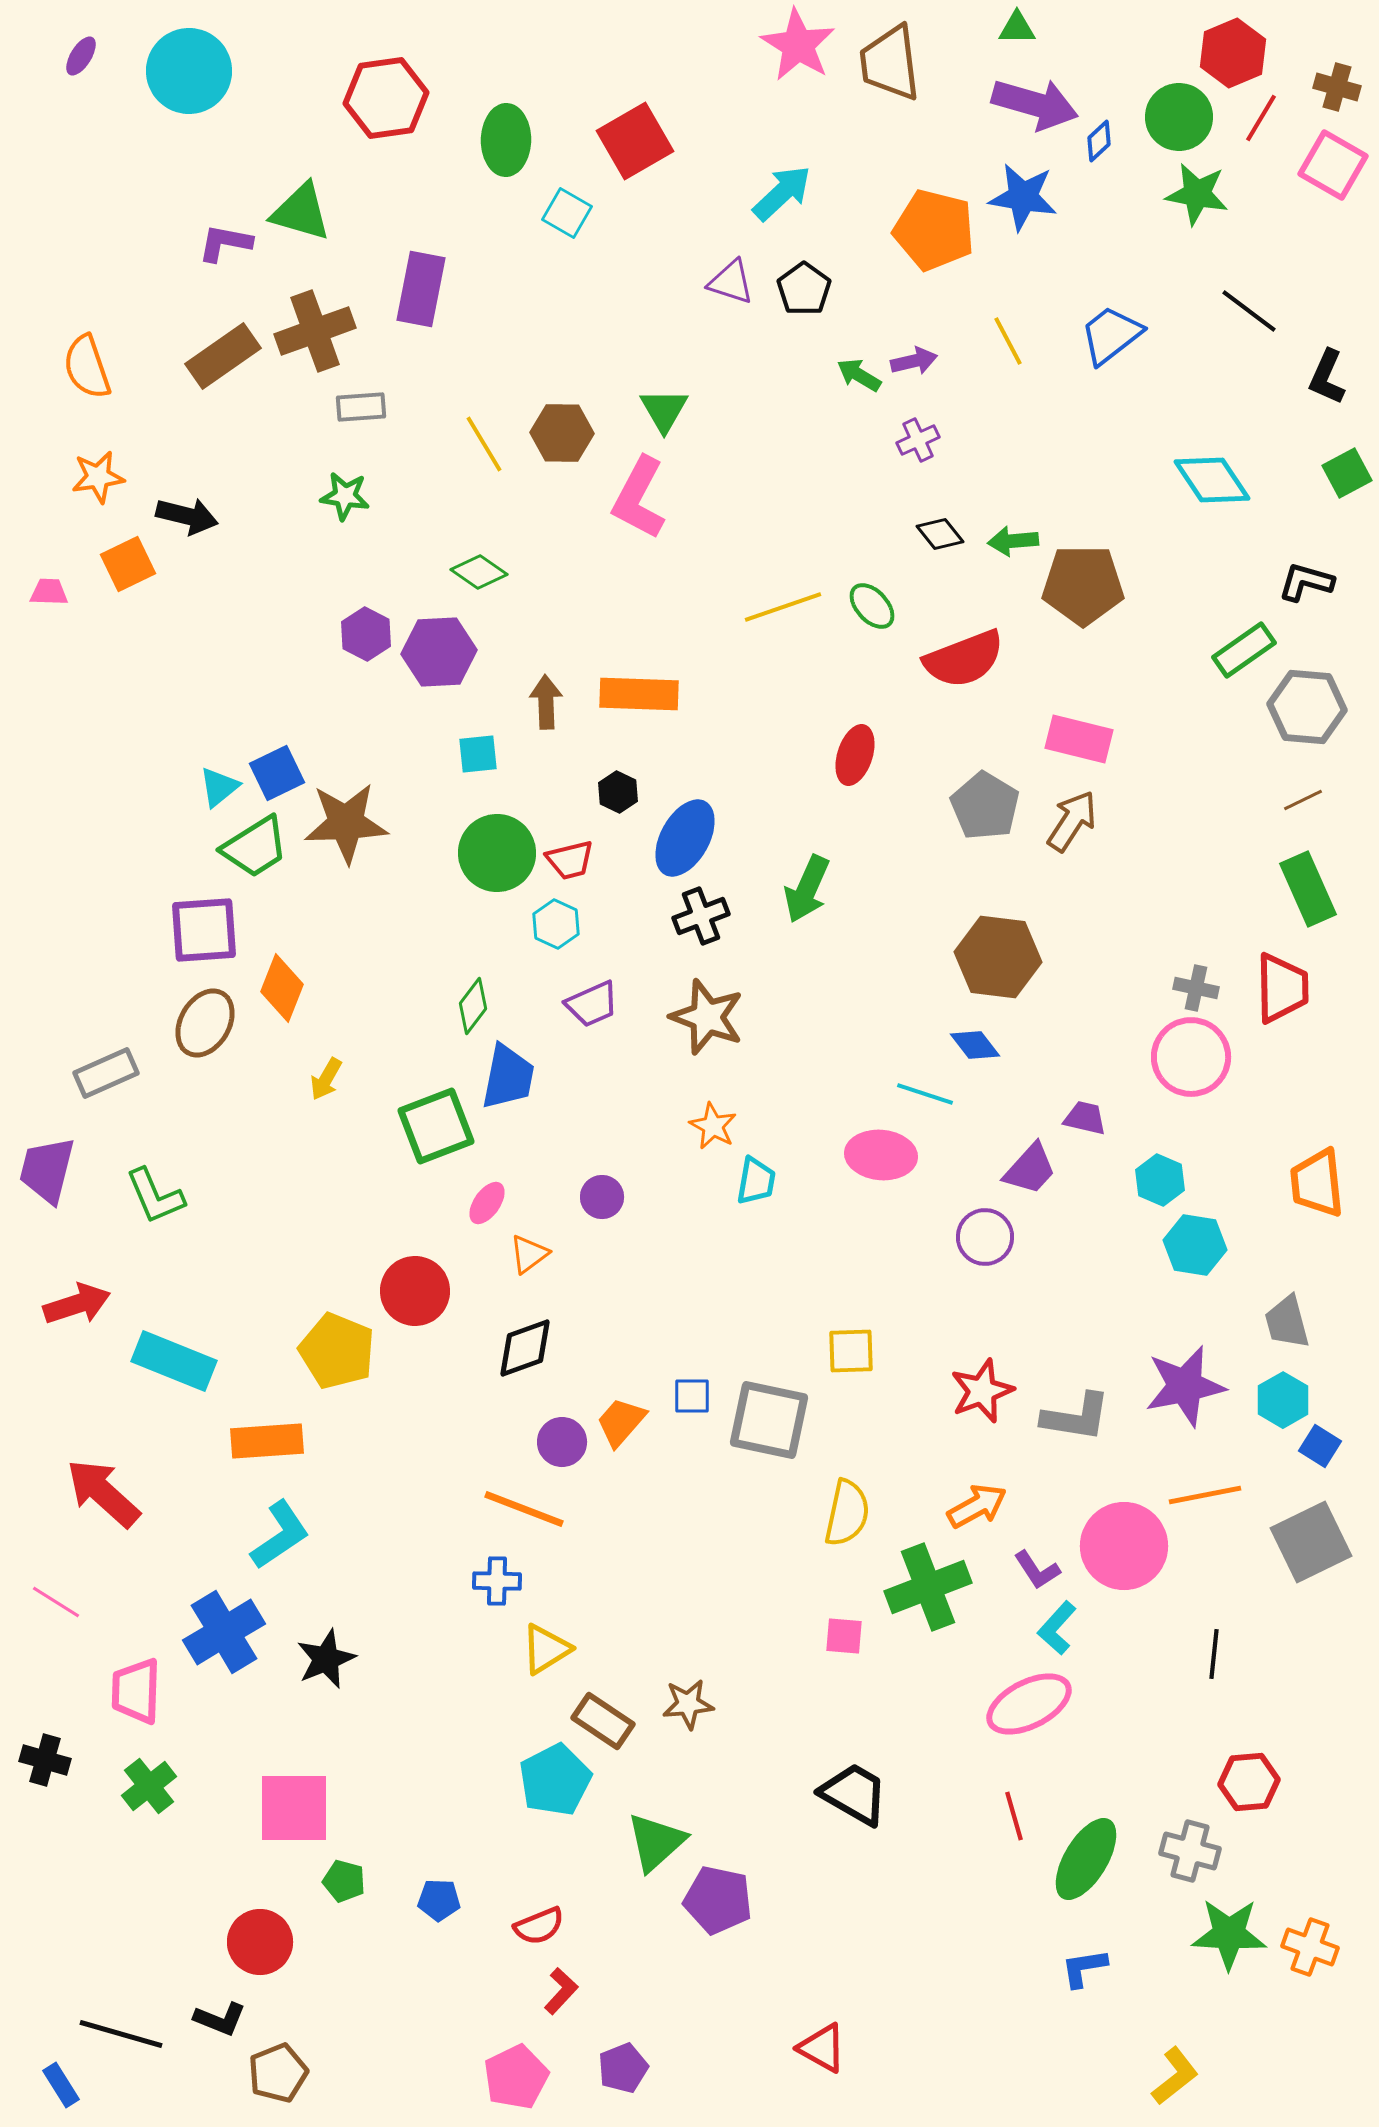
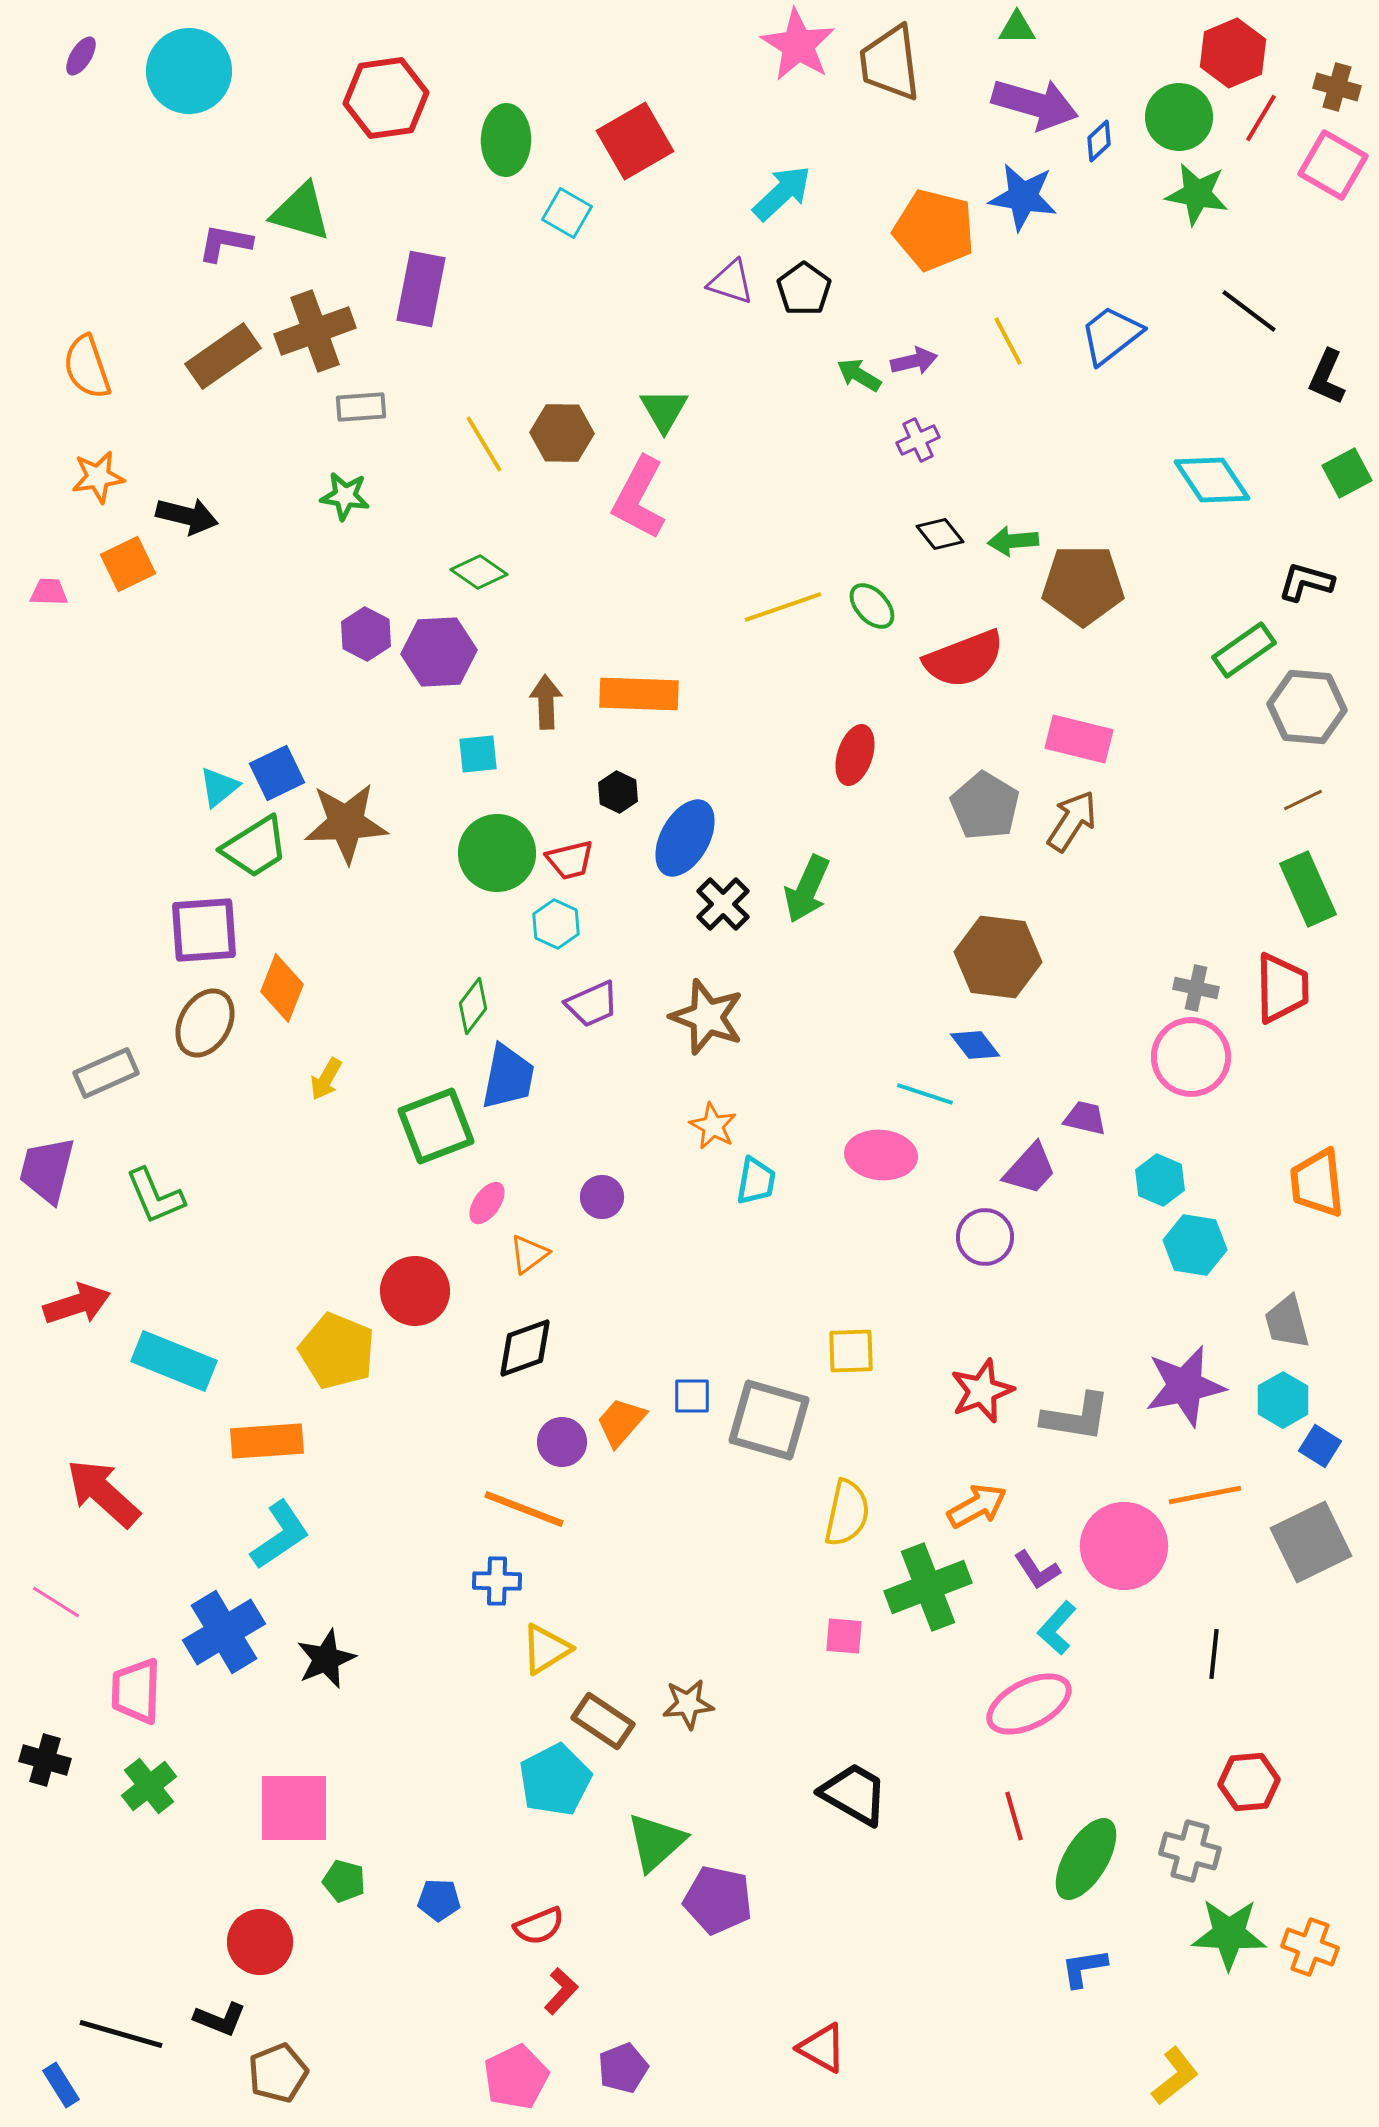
black cross at (701, 916): moved 22 px right, 12 px up; rotated 24 degrees counterclockwise
gray square at (769, 1420): rotated 4 degrees clockwise
